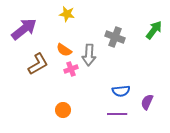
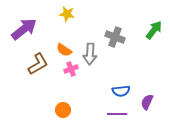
gray arrow: moved 1 px right, 1 px up
